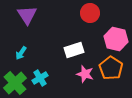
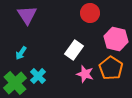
white rectangle: rotated 36 degrees counterclockwise
cyan cross: moved 2 px left, 2 px up; rotated 14 degrees counterclockwise
